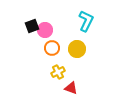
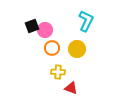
yellow cross: rotated 32 degrees clockwise
